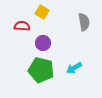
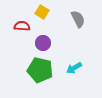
gray semicircle: moved 6 px left, 3 px up; rotated 18 degrees counterclockwise
green pentagon: moved 1 px left
